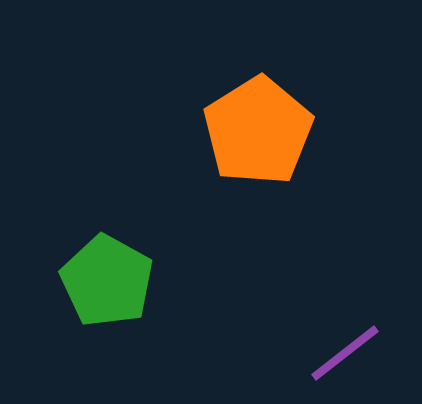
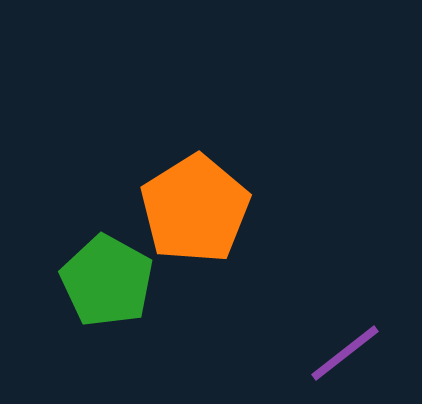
orange pentagon: moved 63 px left, 78 px down
